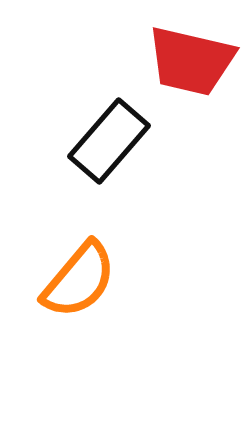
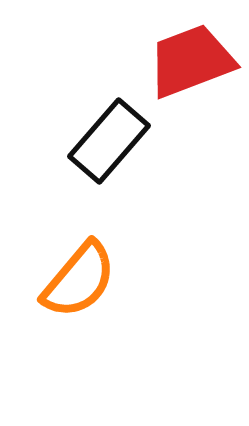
red trapezoid: rotated 146 degrees clockwise
